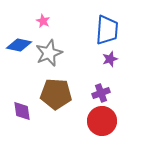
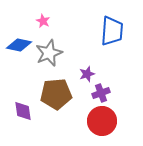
blue trapezoid: moved 5 px right, 1 px down
purple star: moved 23 px left, 15 px down
brown pentagon: rotated 8 degrees counterclockwise
purple diamond: moved 1 px right
